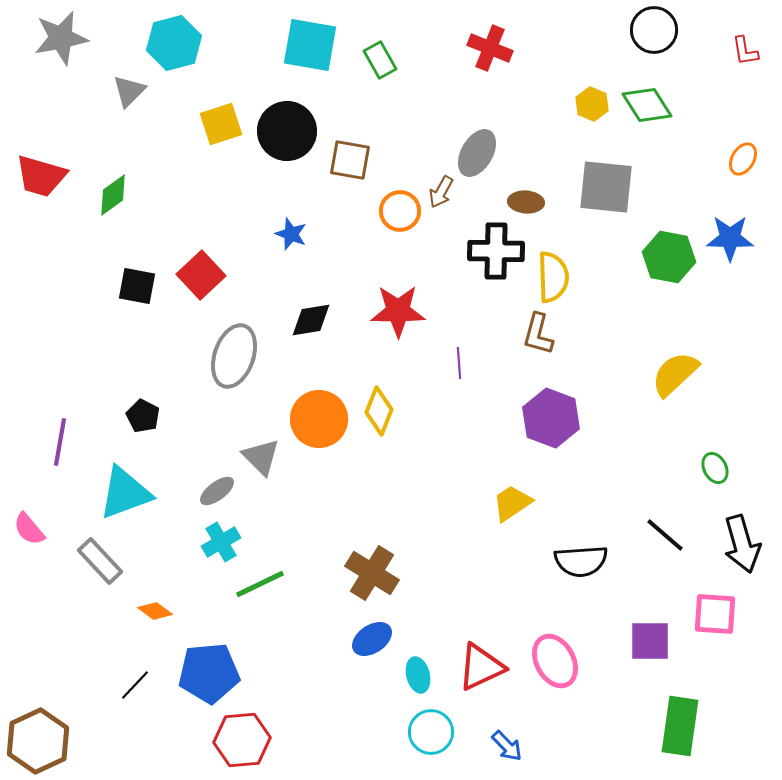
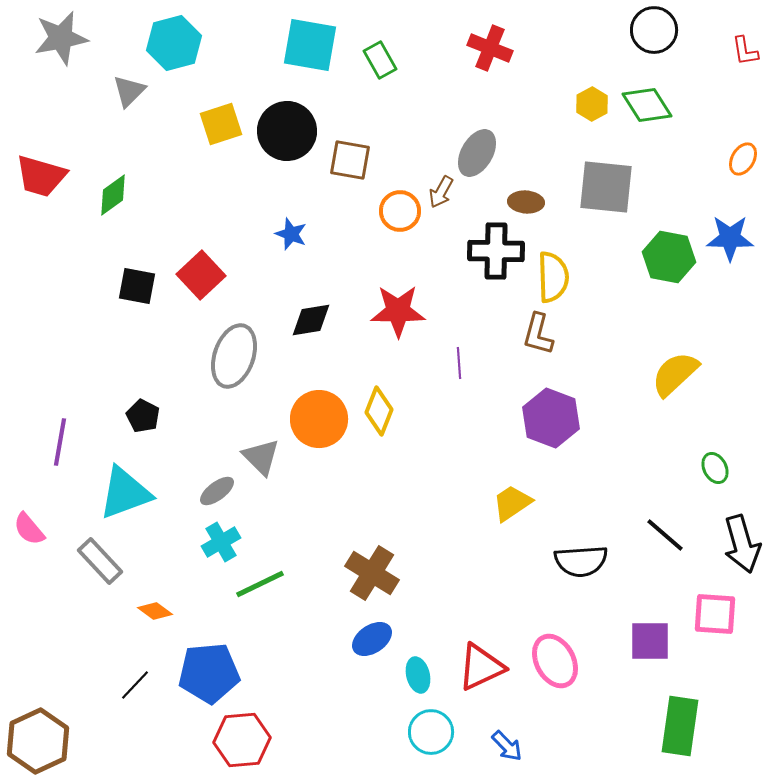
yellow hexagon at (592, 104): rotated 8 degrees clockwise
